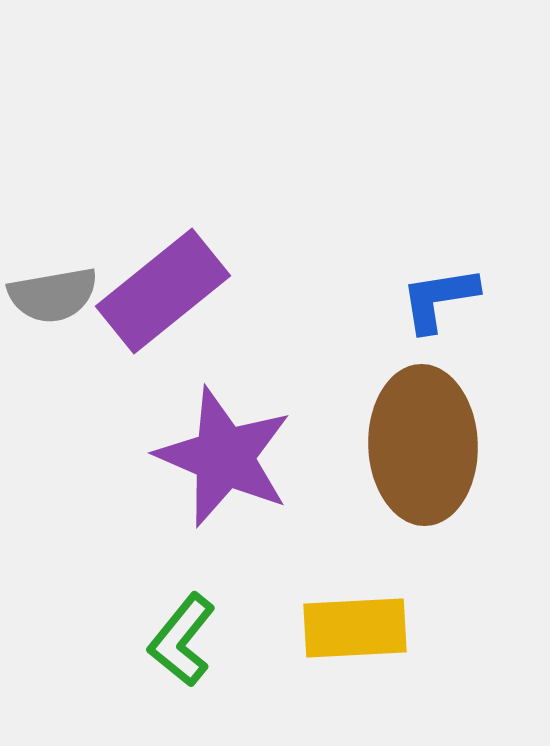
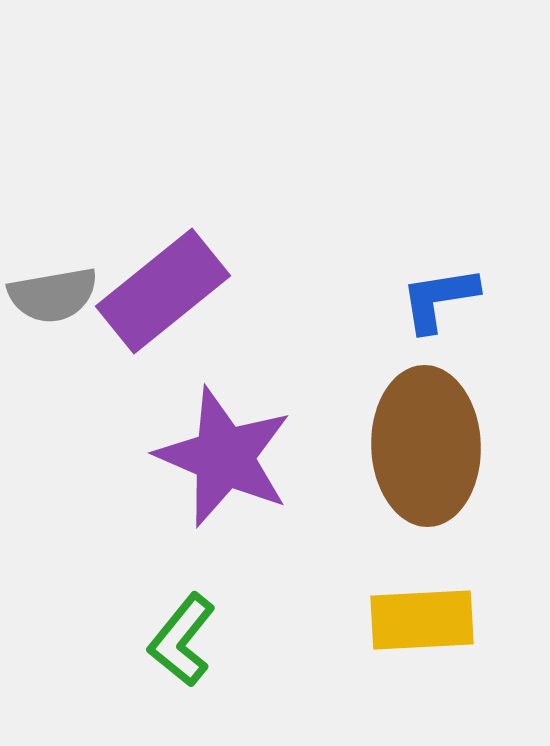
brown ellipse: moved 3 px right, 1 px down
yellow rectangle: moved 67 px right, 8 px up
